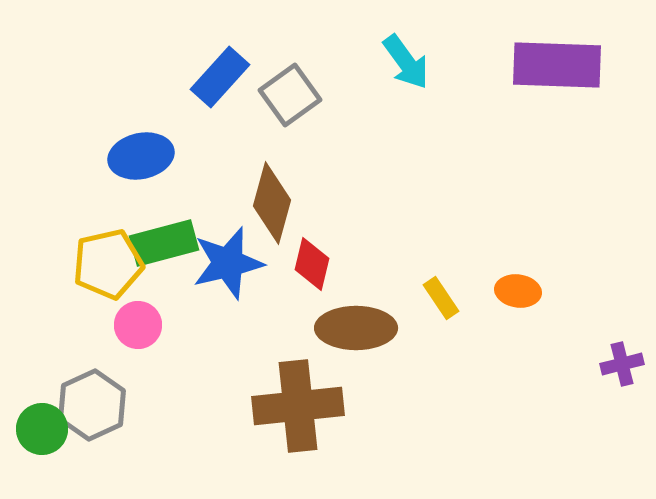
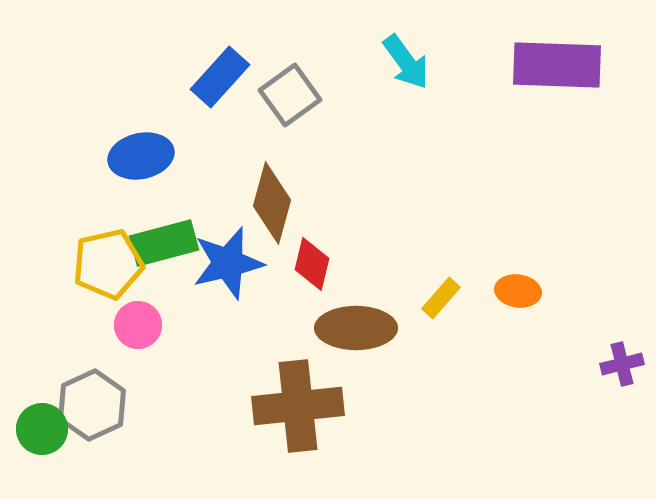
yellow rectangle: rotated 75 degrees clockwise
